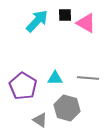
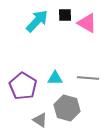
pink triangle: moved 1 px right
